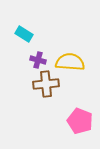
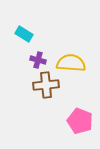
yellow semicircle: moved 1 px right, 1 px down
brown cross: moved 1 px down
